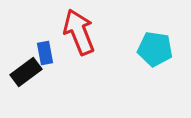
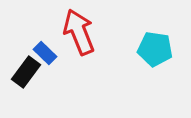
blue rectangle: rotated 35 degrees counterclockwise
black rectangle: rotated 16 degrees counterclockwise
